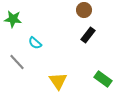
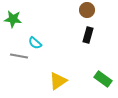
brown circle: moved 3 px right
black rectangle: rotated 21 degrees counterclockwise
gray line: moved 2 px right, 6 px up; rotated 36 degrees counterclockwise
yellow triangle: rotated 30 degrees clockwise
